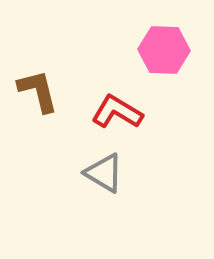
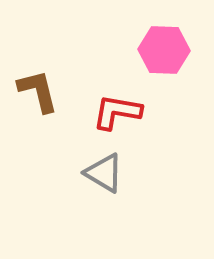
red L-shape: rotated 21 degrees counterclockwise
